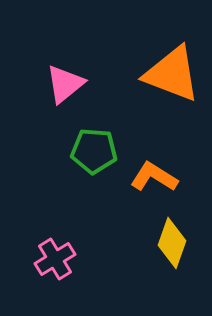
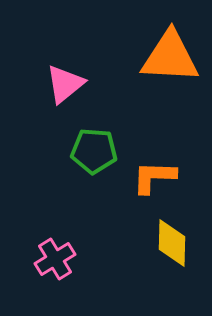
orange triangle: moved 2 px left, 17 px up; rotated 18 degrees counterclockwise
orange L-shape: rotated 30 degrees counterclockwise
yellow diamond: rotated 18 degrees counterclockwise
